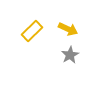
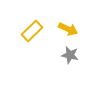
gray star: rotated 30 degrees counterclockwise
